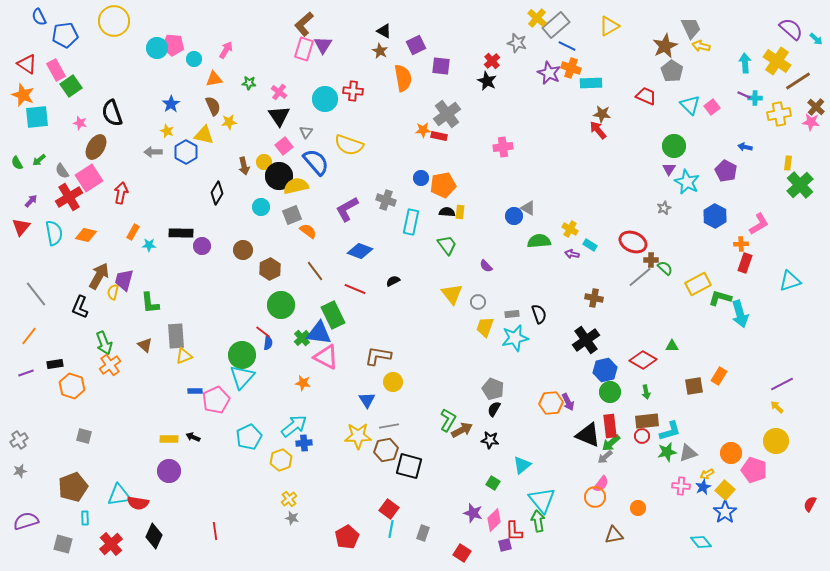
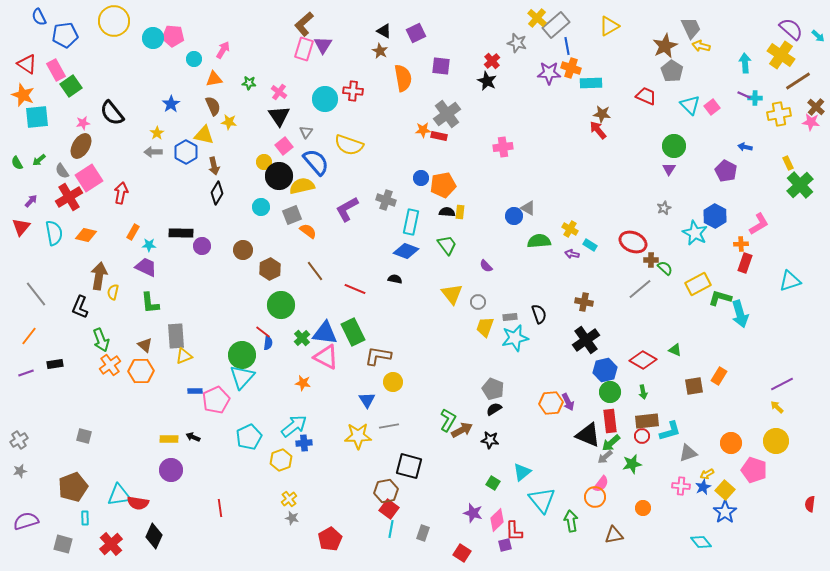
cyan arrow at (816, 39): moved 2 px right, 3 px up
pink pentagon at (173, 45): moved 9 px up
purple square at (416, 45): moved 12 px up
blue line at (567, 46): rotated 54 degrees clockwise
cyan circle at (157, 48): moved 4 px left, 10 px up
pink arrow at (226, 50): moved 3 px left
yellow cross at (777, 61): moved 4 px right, 6 px up
purple star at (549, 73): rotated 25 degrees counterclockwise
black semicircle at (112, 113): rotated 20 degrees counterclockwise
yellow star at (229, 122): rotated 14 degrees clockwise
pink star at (80, 123): moved 3 px right; rotated 24 degrees counterclockwise
yellow star at (167, 131): moved 10 px left, 2 px down; rotated 16 degrees clockwise
brown ellipse at (96, 147): moved 15 px left, 1 px up
yellow rectangle at (788, 163): rotated 32 degrees counterclockwise
brown arrow at (244, 166): moved 30 px left
cyan star at (687, 182): moved 8 px right, 51 px down
yellow semicircle at (296, 186): moved 6 px right
blue diamond at (360, 251): moved 46 px right
brown arrow at (99, 276): rotated 20 degrees counterclockwise
gray line at (640, 277): moved 12 px down
purple trapezoid at (124, 280): moved 22 px right, 13 px up; rotated 100 degrees clockwise
black semicircle at (393, 281): moved 2 px right, 2 px up; rotated 40 degrees clockwise
brown cross at (594, 298): moved 10 px left, 4 px down
gray rectangle at (512, 314): moved 2 px left, 3 px down
green rectangle at (333, 315): moved 20 px right, 17 px down
blue triangle at (319, 333): moved 6 px right
green arrow at (104, 343): moved 3 px left, 3 px up
green triangle at (672, 346): moved 3 px right, 4 px down; rotated 24 degrees clockwise
orange hexagon at (72, 386): moved 69 px right, 15 px up; rotated 20 degrees counterclockwise
green arrow at (646, 392): moved 3 px left
black semicircle at (494, 409): rotated 28 degrees clockwise
red rectangle at (610, 426): moved 5 px up
brown hexagon at (386, 450): moved 41 px down
green star at (667, 452): moved 35 px left, 12 px down
orange circle at (731, 453): moved 10 px up
cyan triangle at (522, 465): moved 7 px down
purple circle at (169, 471): moved 2 px right, 1 px up
red semicircle at (810, 504): rotated 21 degrees counterclockwise
orange circle at (638, 508): moved 5 px right
pink diamond at (494, 520): moved 3 px right
green arrow at (538, 521): moved 33 px right
red line at (215, 531): moved 5 px right, 23 px up
red pentagon at (347, 537): moved 17 px left, 2 px down
